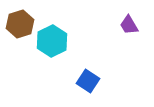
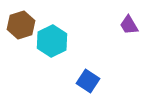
brown hexagon: moved 1 px right, 1 px down
